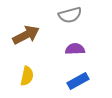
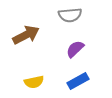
gray semicircle: rotated 10 degrees clockwise
purple semicircle: rotated 42 degrees counterclockwise
yellow semicircle: moved 7 px right, 6 px down; rotated 66 degrees clockwise
